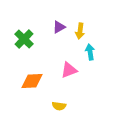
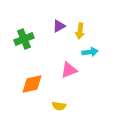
purple triangle: moved 1 px up
green cross: rotated 24 degrees clockwise
cyan arrow: rotated 91 degrees clockwise
orange diamond: moved 3 px down; rotated 10 degrees counterclockwise
